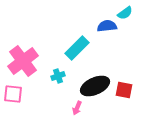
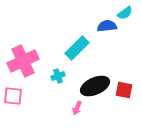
pink cross: rotated 12 degrees clockwise
pink square: moved 2 px down
